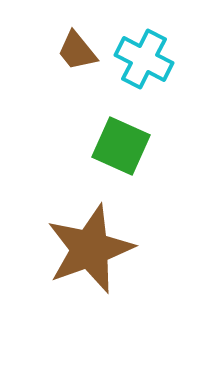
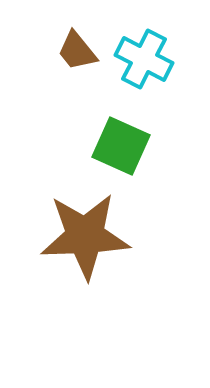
brown star: moved 5 px left, 13 px up; rotated 18 degrees clockwise
